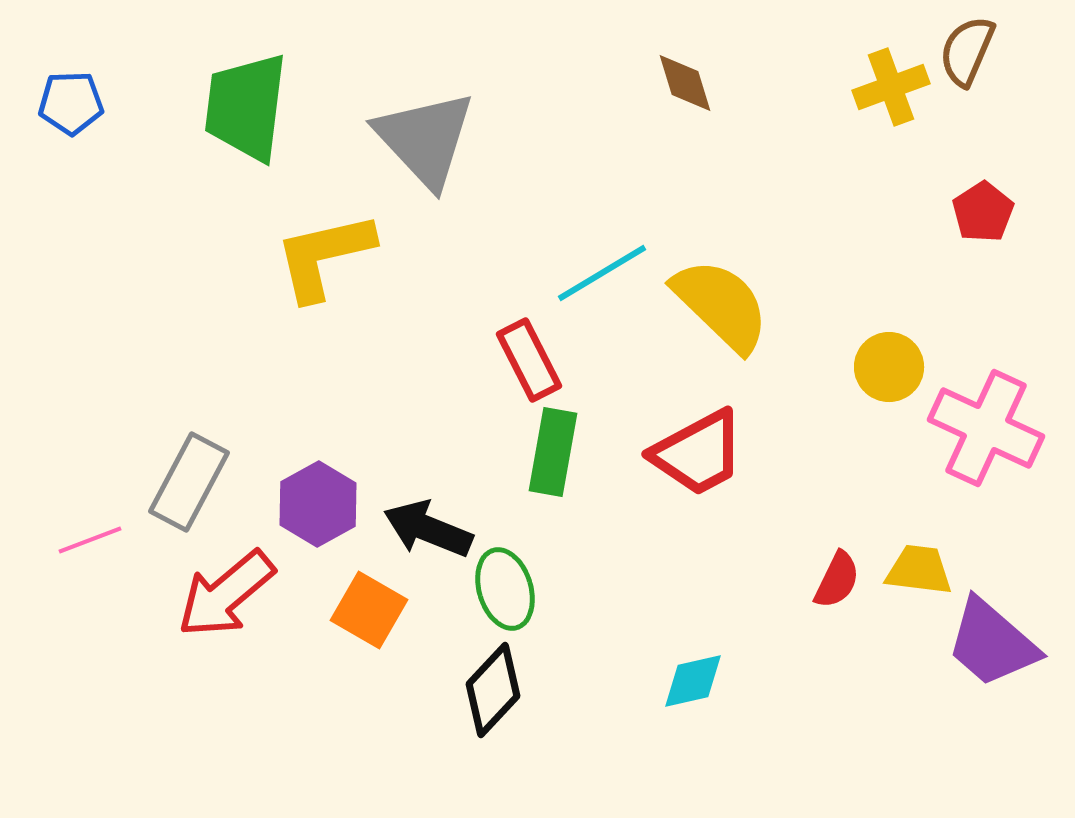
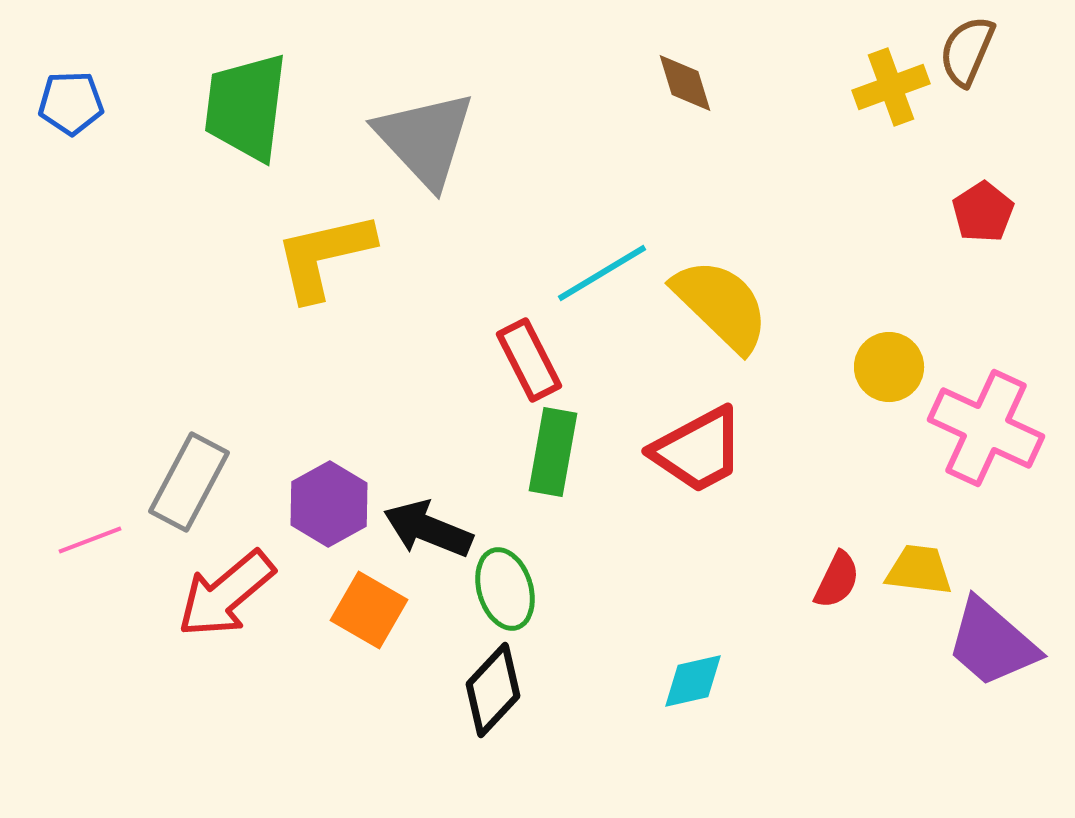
red trapezoid: moved 3 px up
purple hexagon: moved 11 px right
